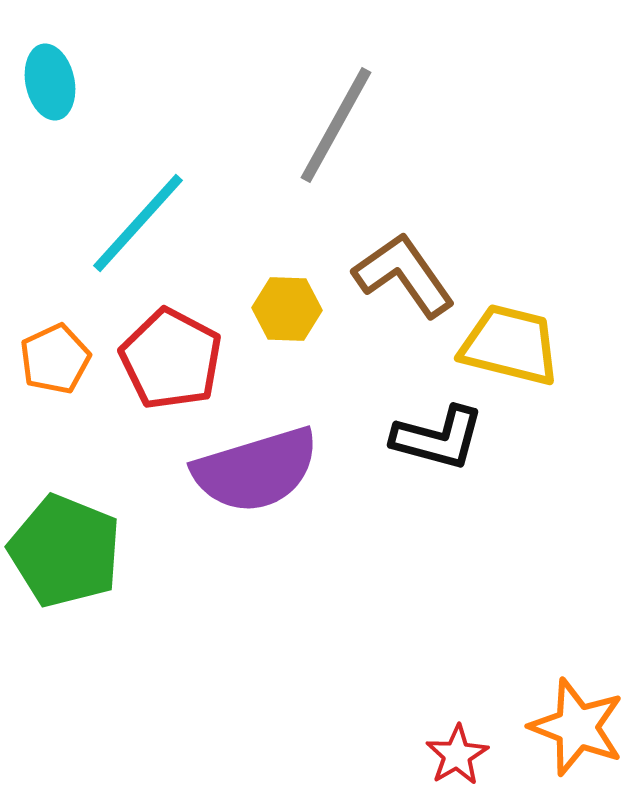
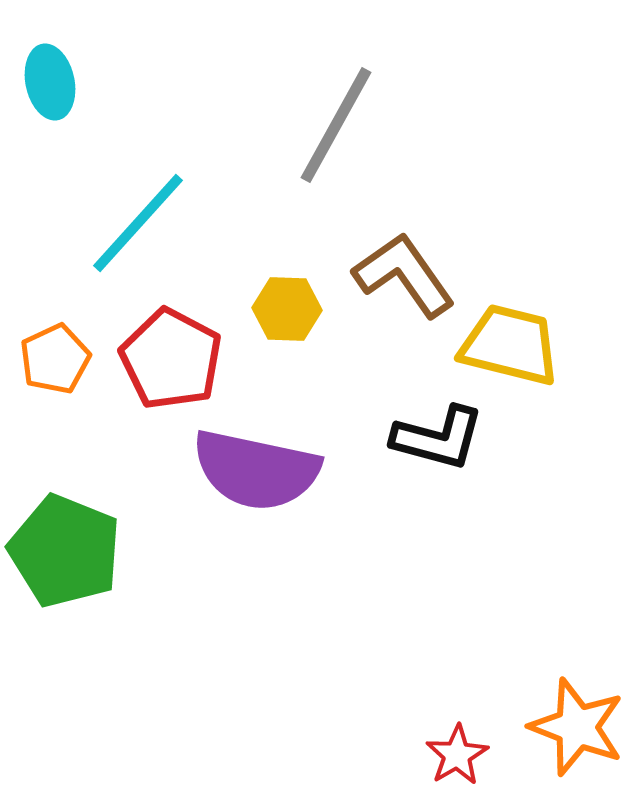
purple semicircle: rotated 29 degrees clockwise
